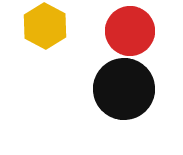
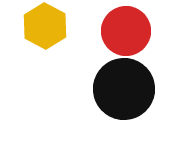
red circle: moved 4 px left
